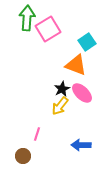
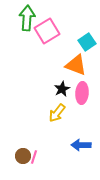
pink square: moved 1 px left, 2 px down
pink ellipse: rotated 50 degrees clockwise
yellow arrow: moved 3 px left, 7 px down
pink line: moved 3 px left, 23 px down
